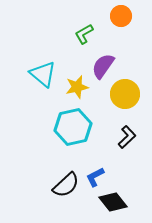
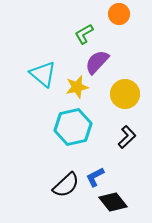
orange circle: moved 2 px left, 2 px up
purple semicircle: moved 6 px left, 4 px up; rotated 8 degrees clockwise
